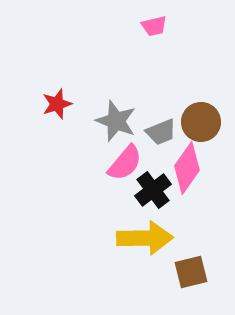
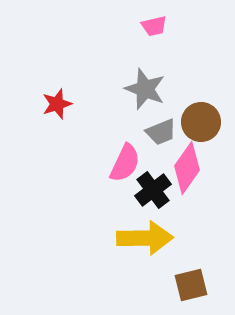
gray star: moved 29 px right, 32 px up
pink semicircle: rotated 15 degrees counterclockwise
brown square: moved 13 px down
